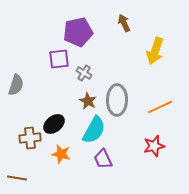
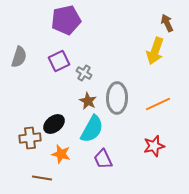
brown arrow: moved 43 px right
purple pentagon: moved 12 px left, 12 px up
purple square: moved 2 px down; rotated 20 degrees counterclockwise
gray semicircle: moved 3 px right, 28 px up
gray ellipse: moved 2 px up
orange line: moved 2 px left, 3 px up
cyan semicircle: moved 2 px left, 1 px up
brown line: moved 25 px right
